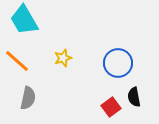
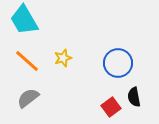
orange line: moved 10 px right
gray semicircle: rotated 140 degrees counterclockwise
